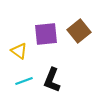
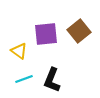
cyan line: moved 2 px up
